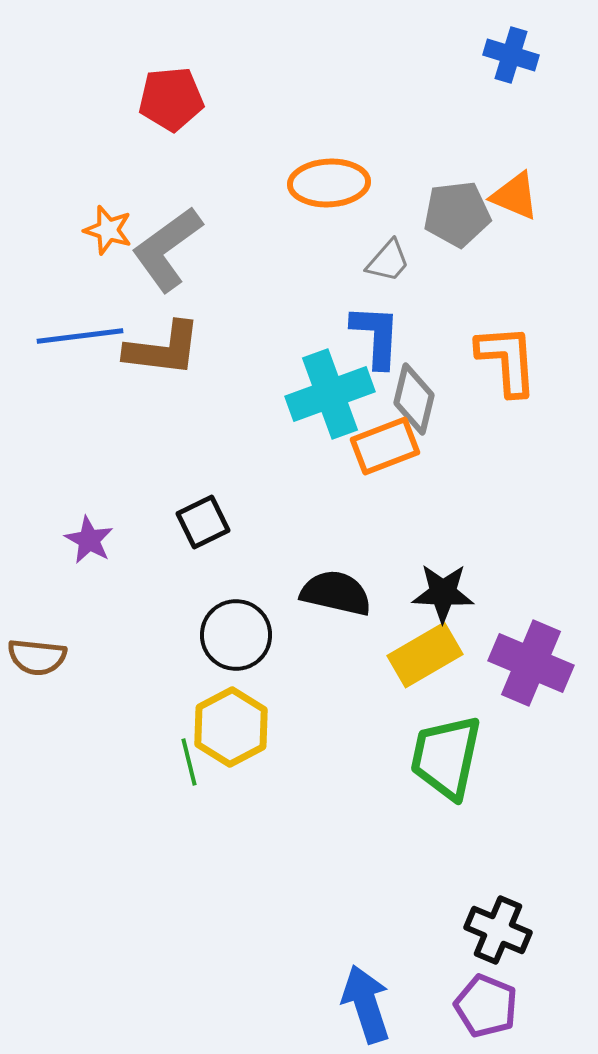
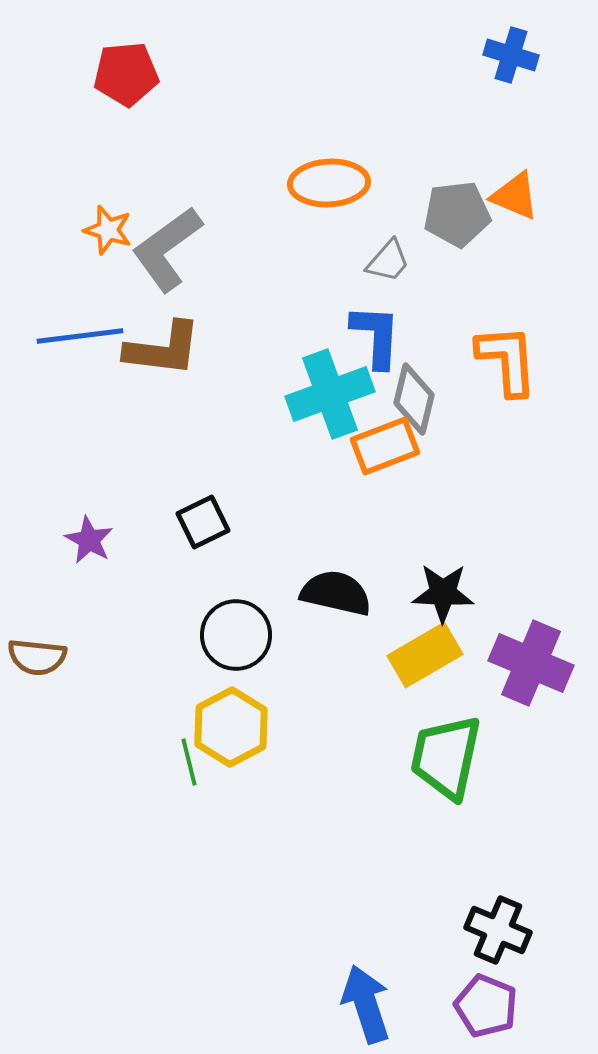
red pentagon: moved 45 px left, 25 px up
